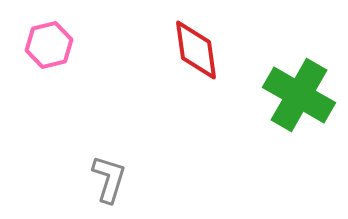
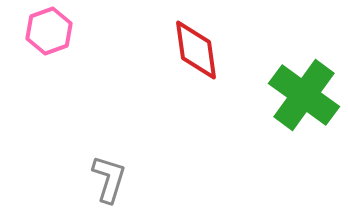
pink hexagon: moved 14 px up; rotated 6 degrees counterclockwise
green cross: moved 5 px right; rotated 6 degrees clockwise
